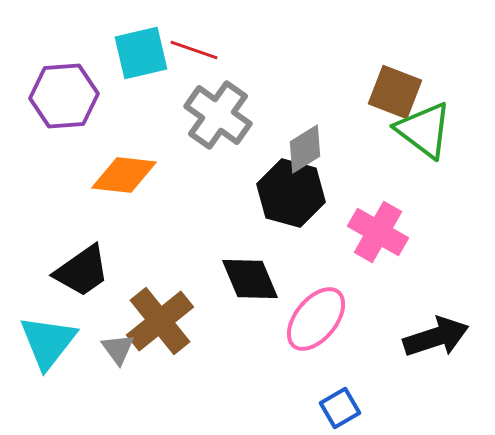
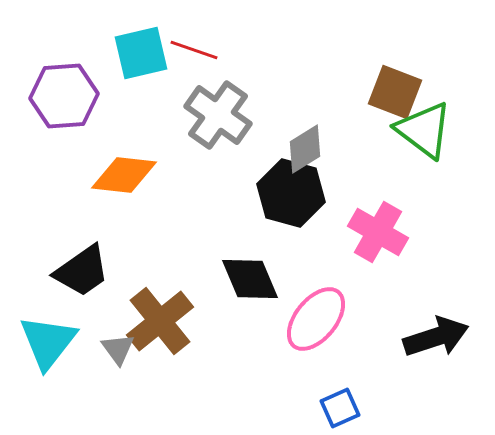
blue square: rotated 6 degrees clockwise
